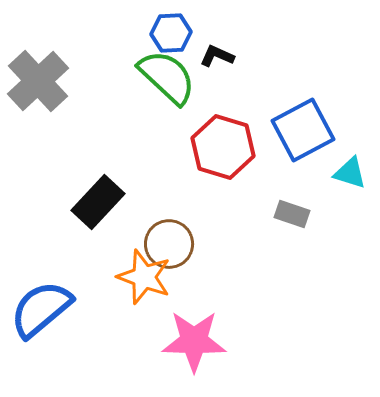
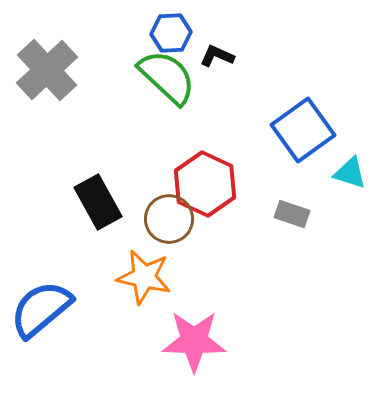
gray cross: moved 9 px right, 11 px up
blue square: rotated 8 degrees counterclockwise
red hexagon: moved 18 px left, 37 px down; rotated 8 degrees clockwise
black rectangle: rotated 72 degrees counterclockwise
brown circle: moved 25 px up
orange star: rotated 8 degrees counterclockwise
